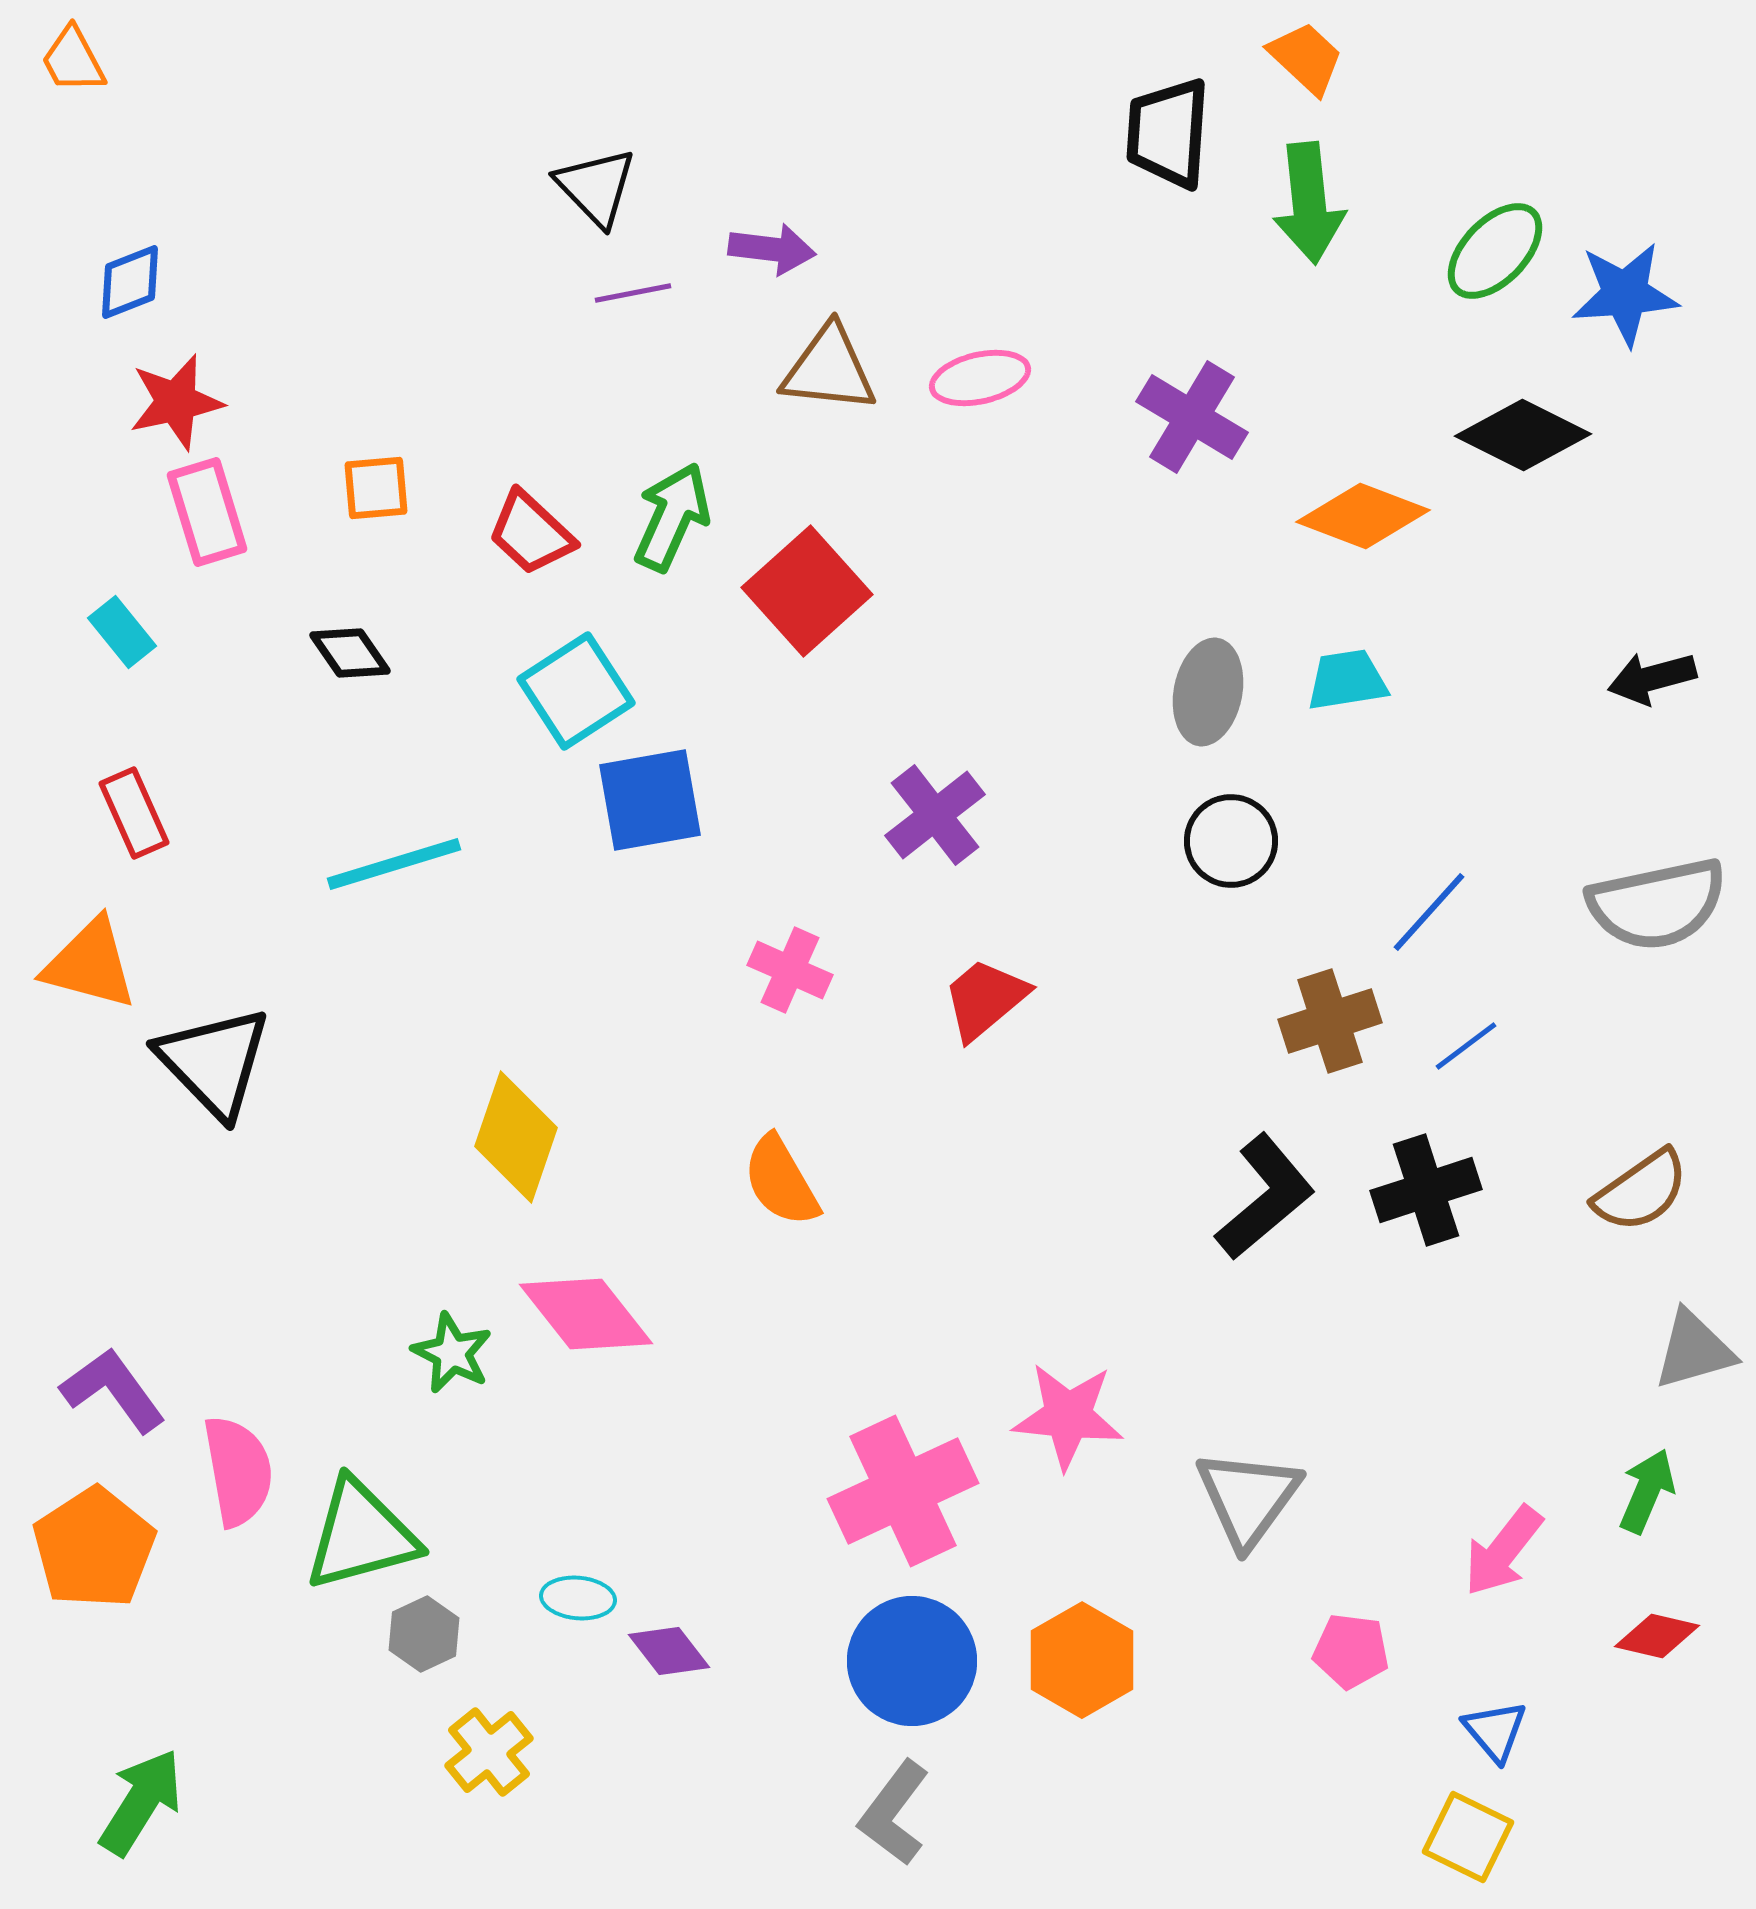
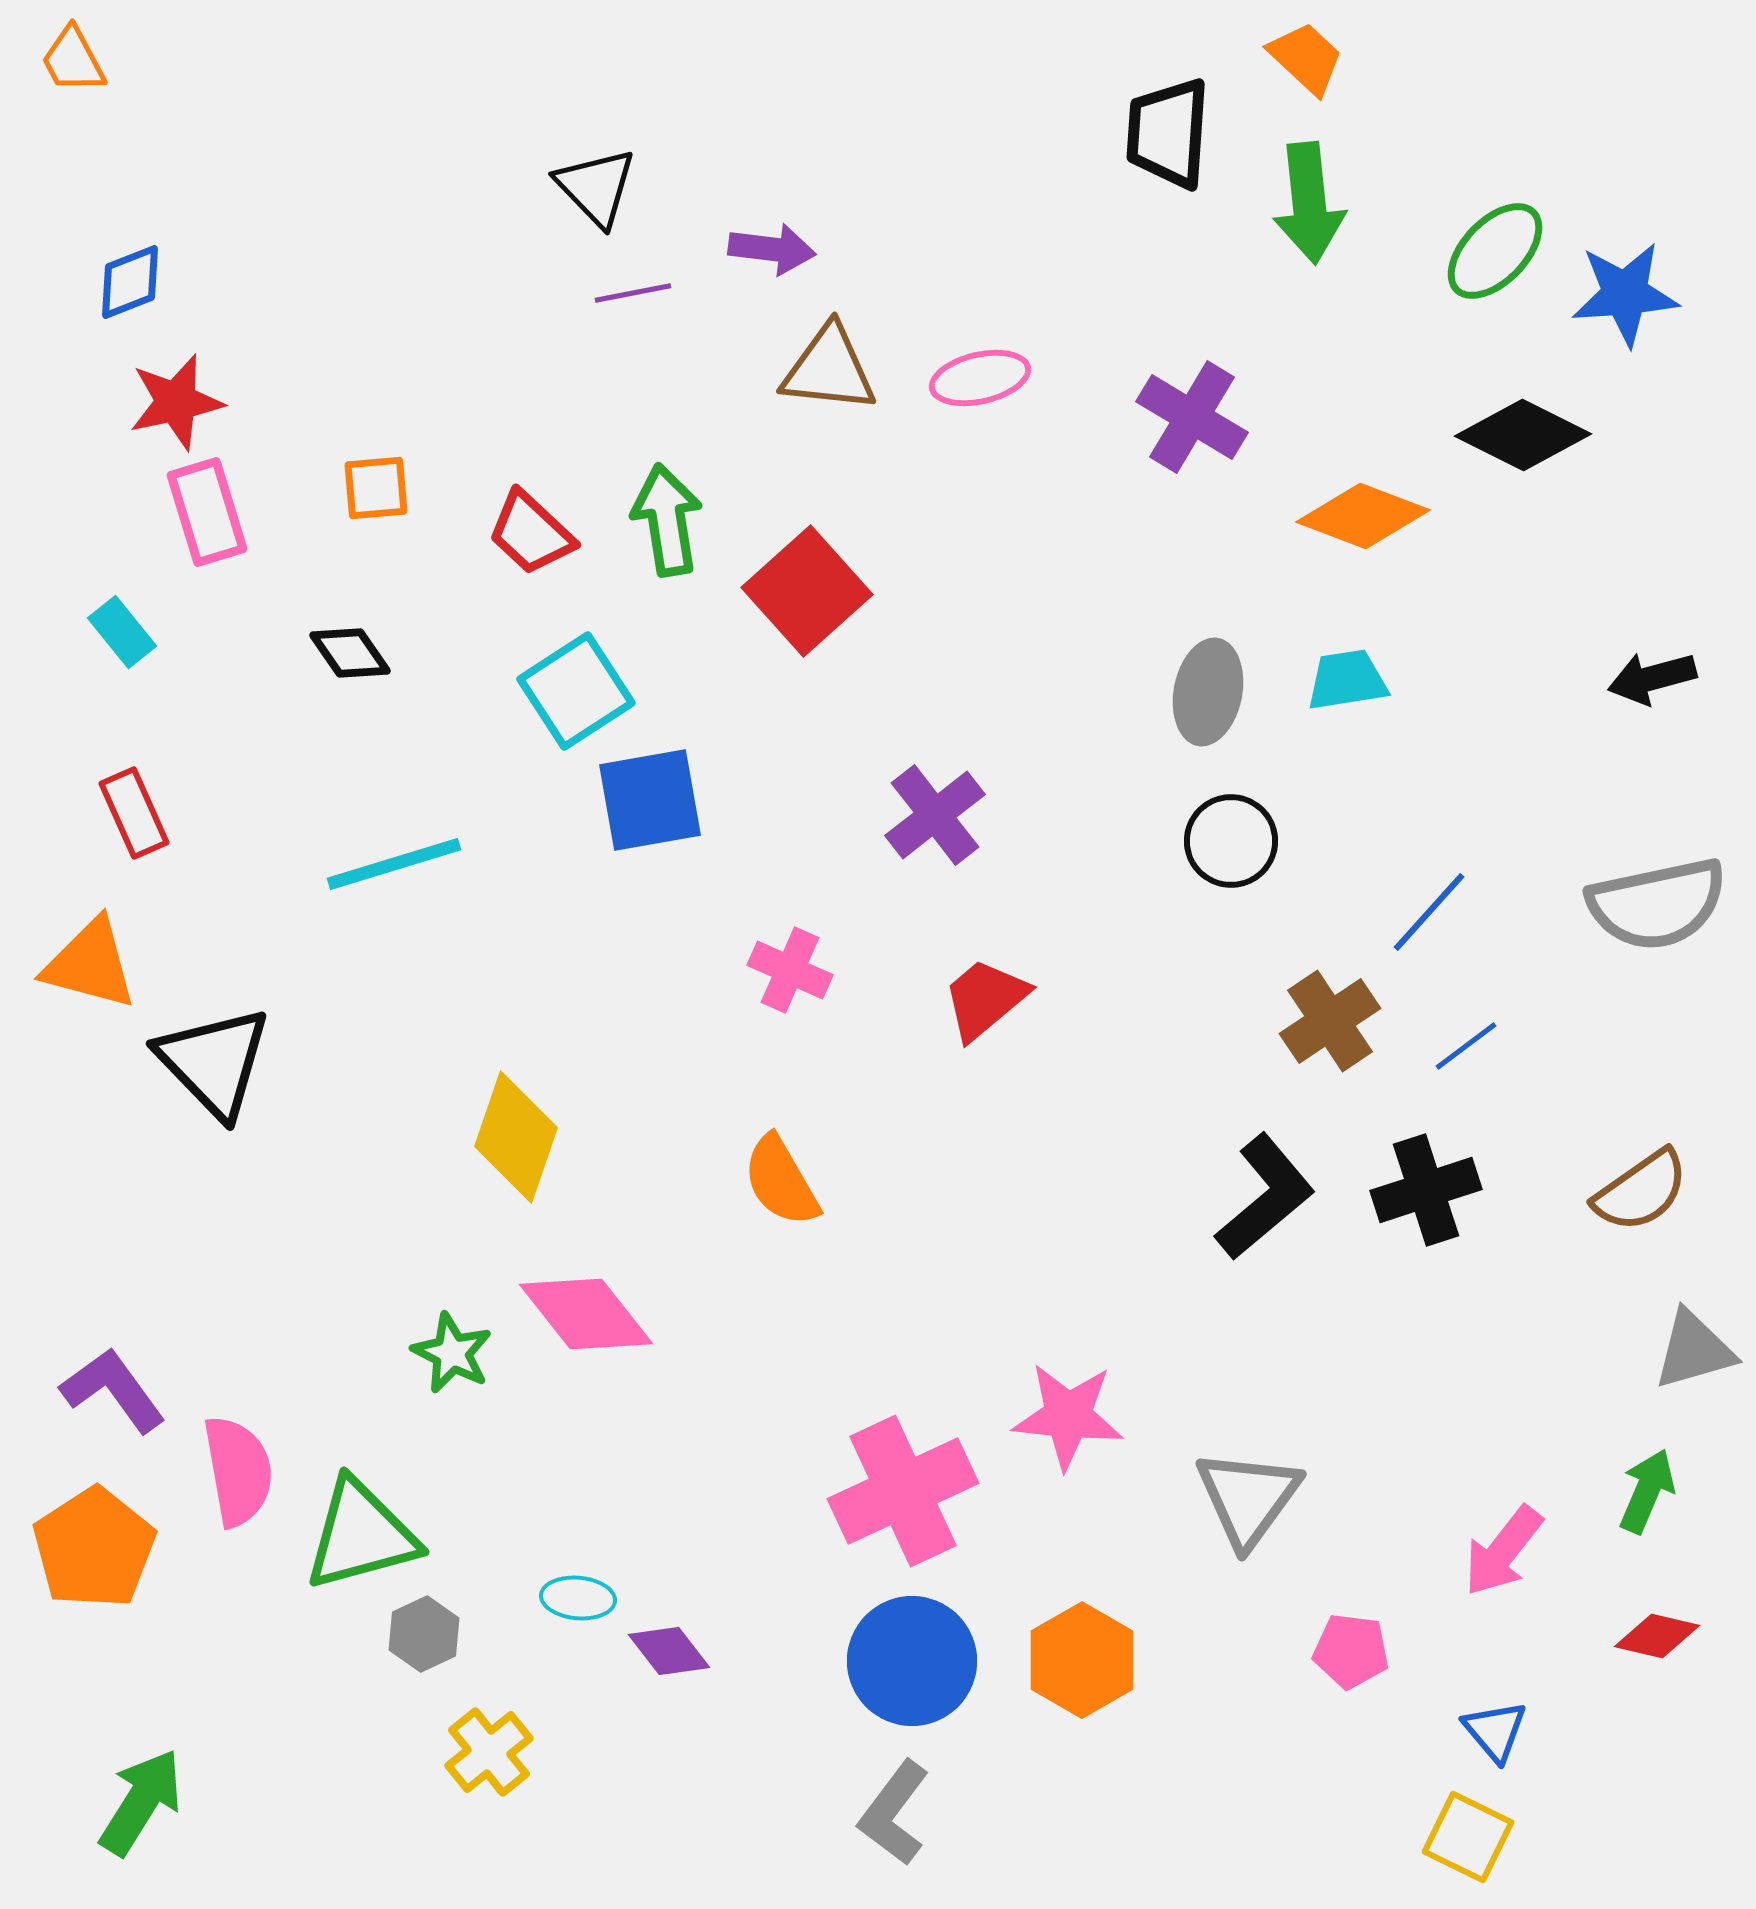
green arrow at (672, 517): moved 5 px left, 3 px down; rotated 33 degrees counterclockwise
brown cross at (1330, 1021): rotated 16 degrees counterclockwise
